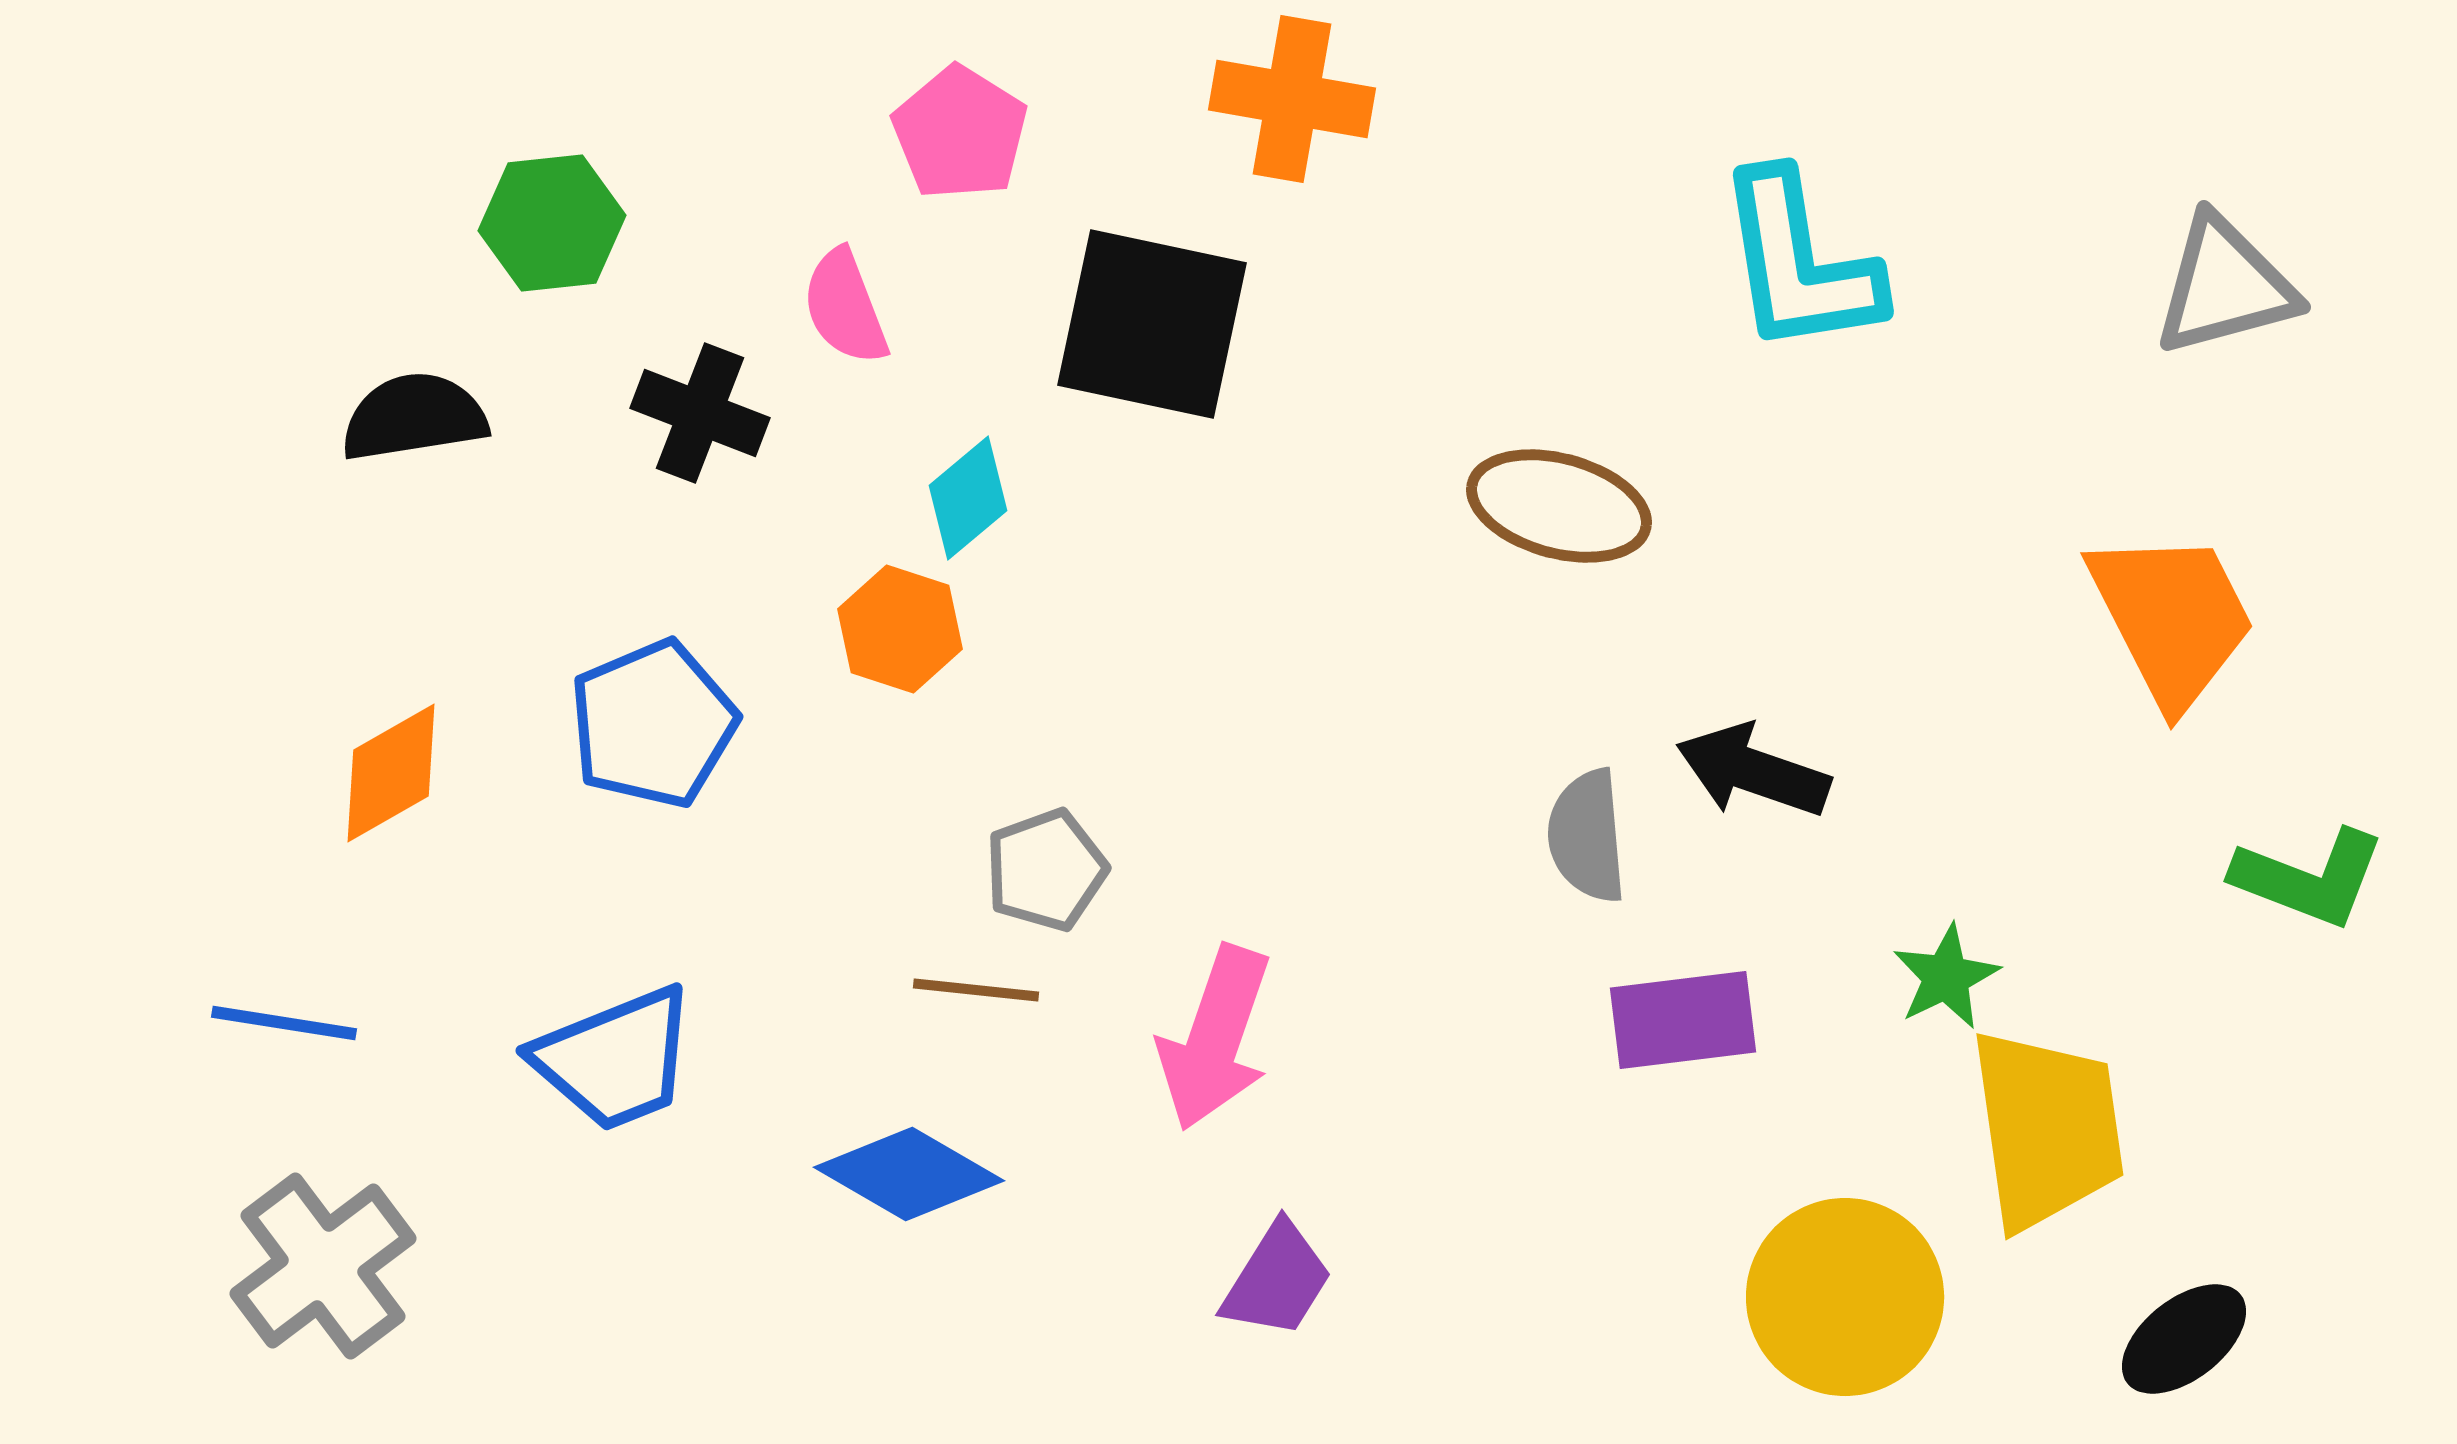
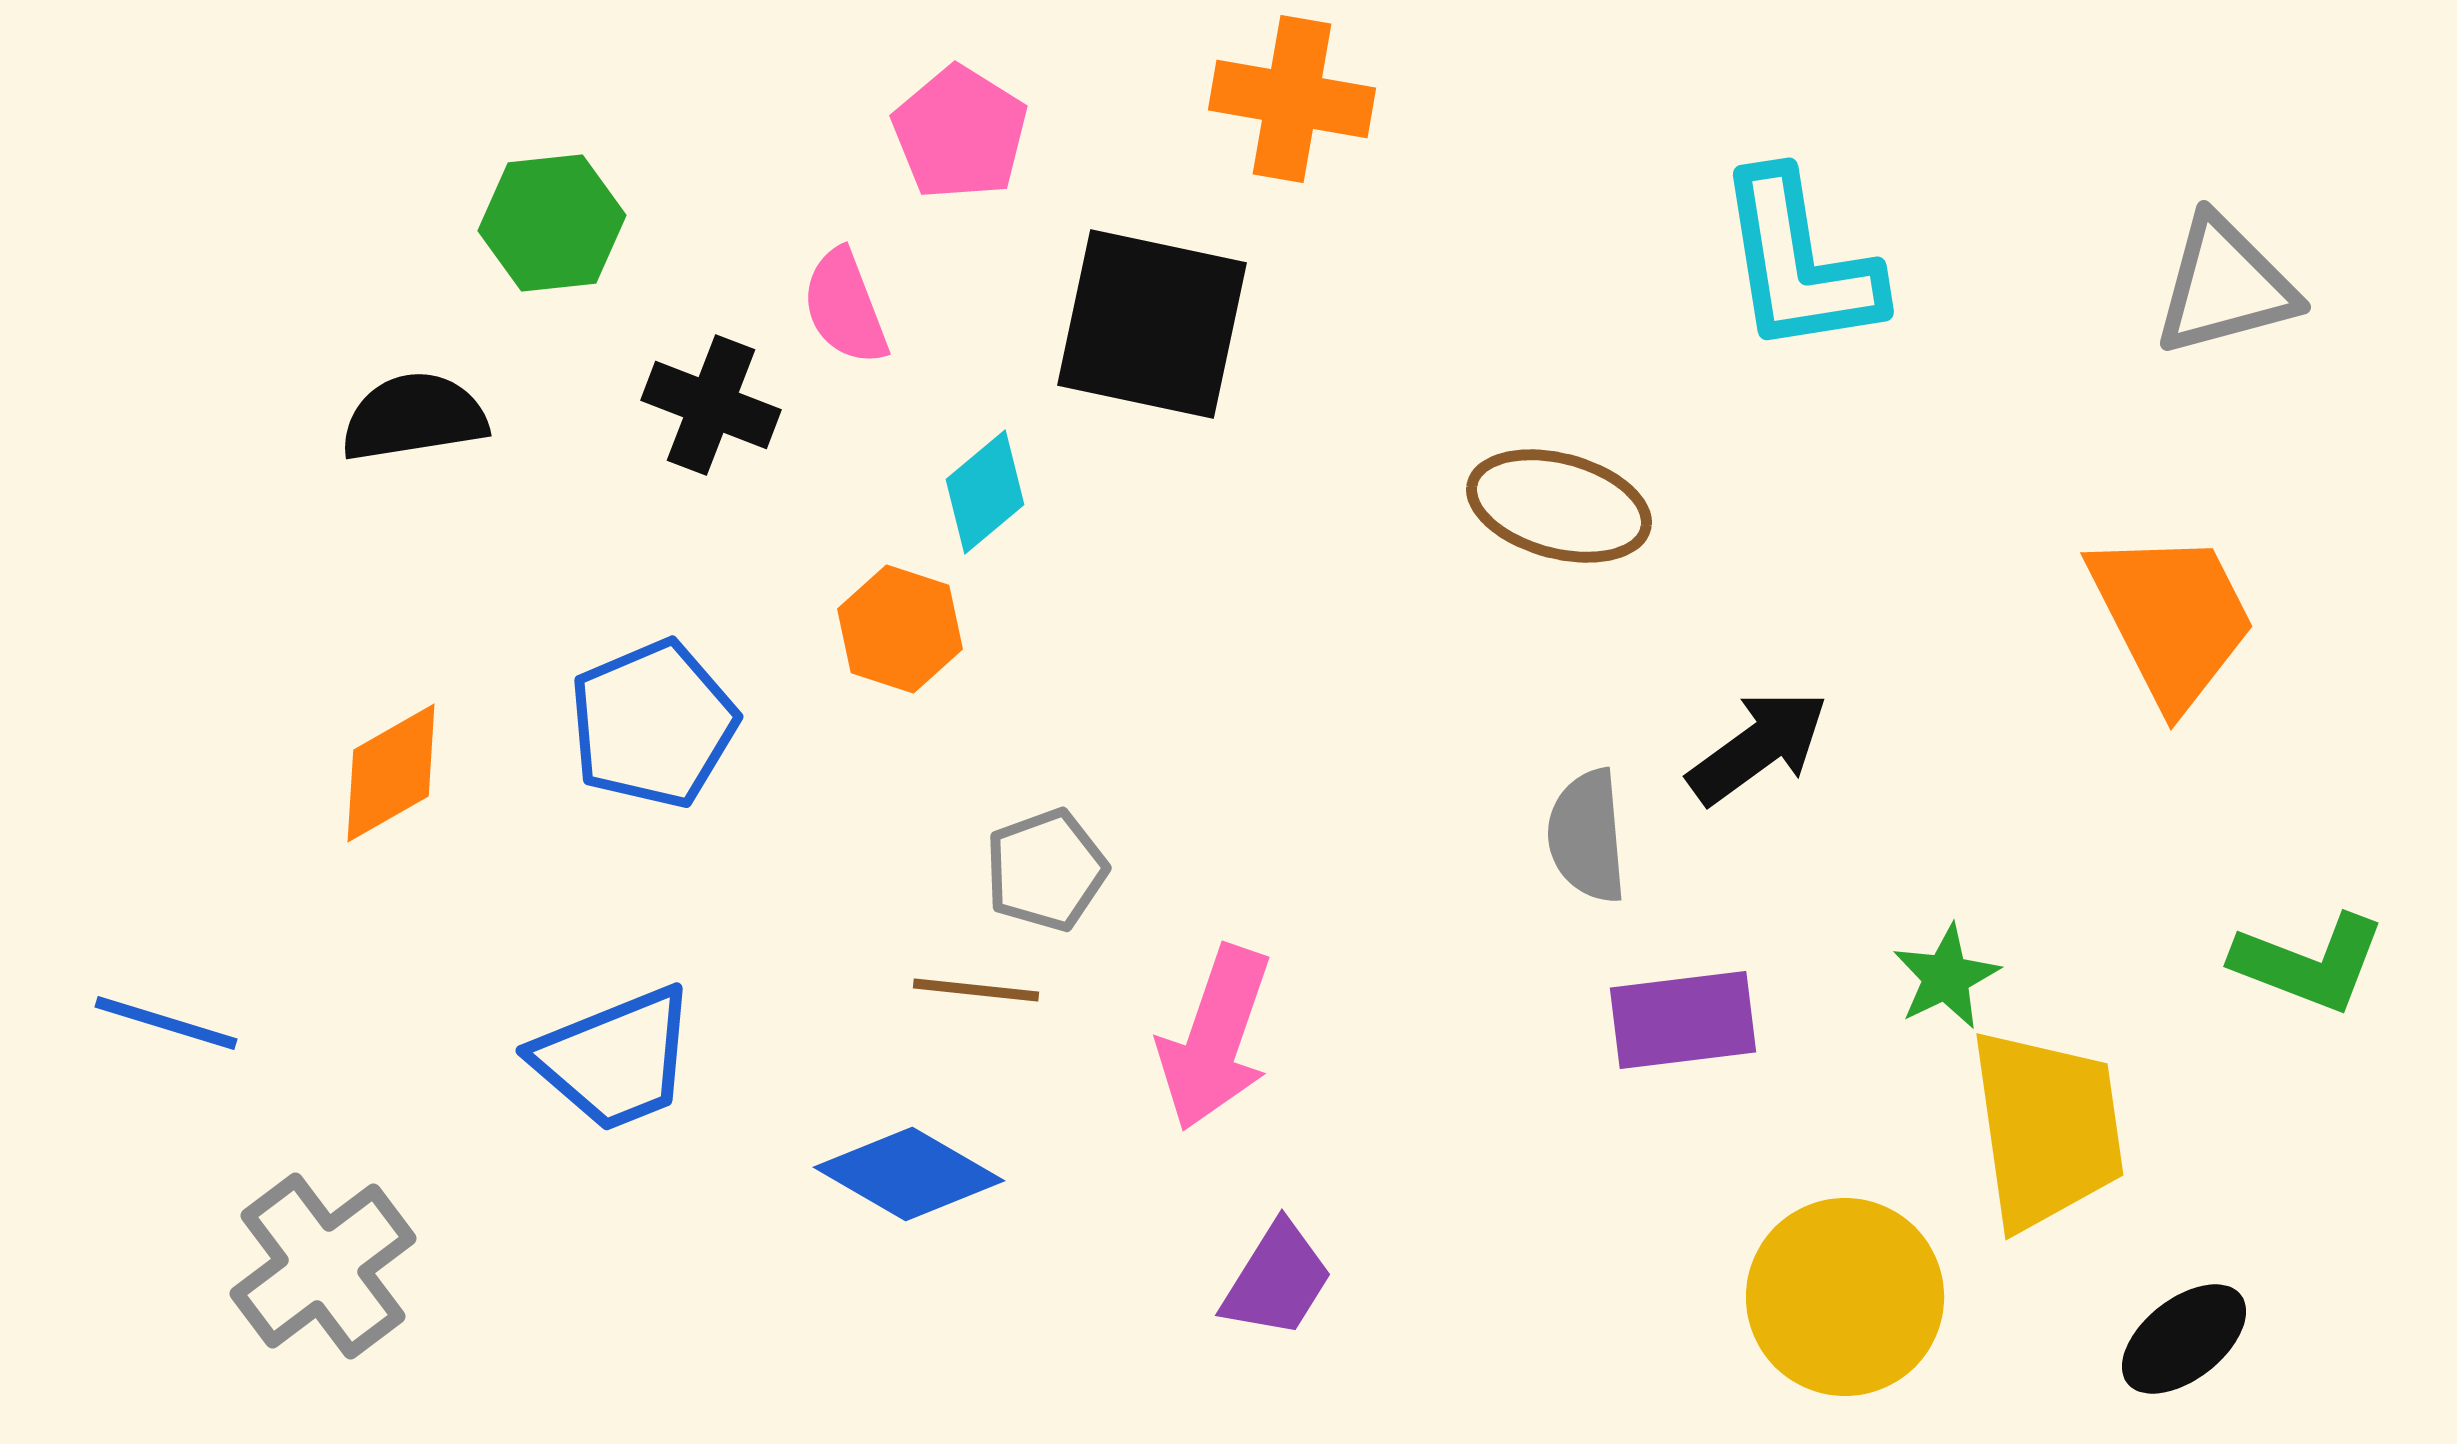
black cross: moved 11 px right, 8 px up
cyan diamond: moved 17 px right, 6 px up
black arrow: moved 5 px right, 24 px up; rotated 125 degrees clockwise
green L-shape: moved 85 px down
blue line: moved 118 px left; rotated 8 degrees clockwise
